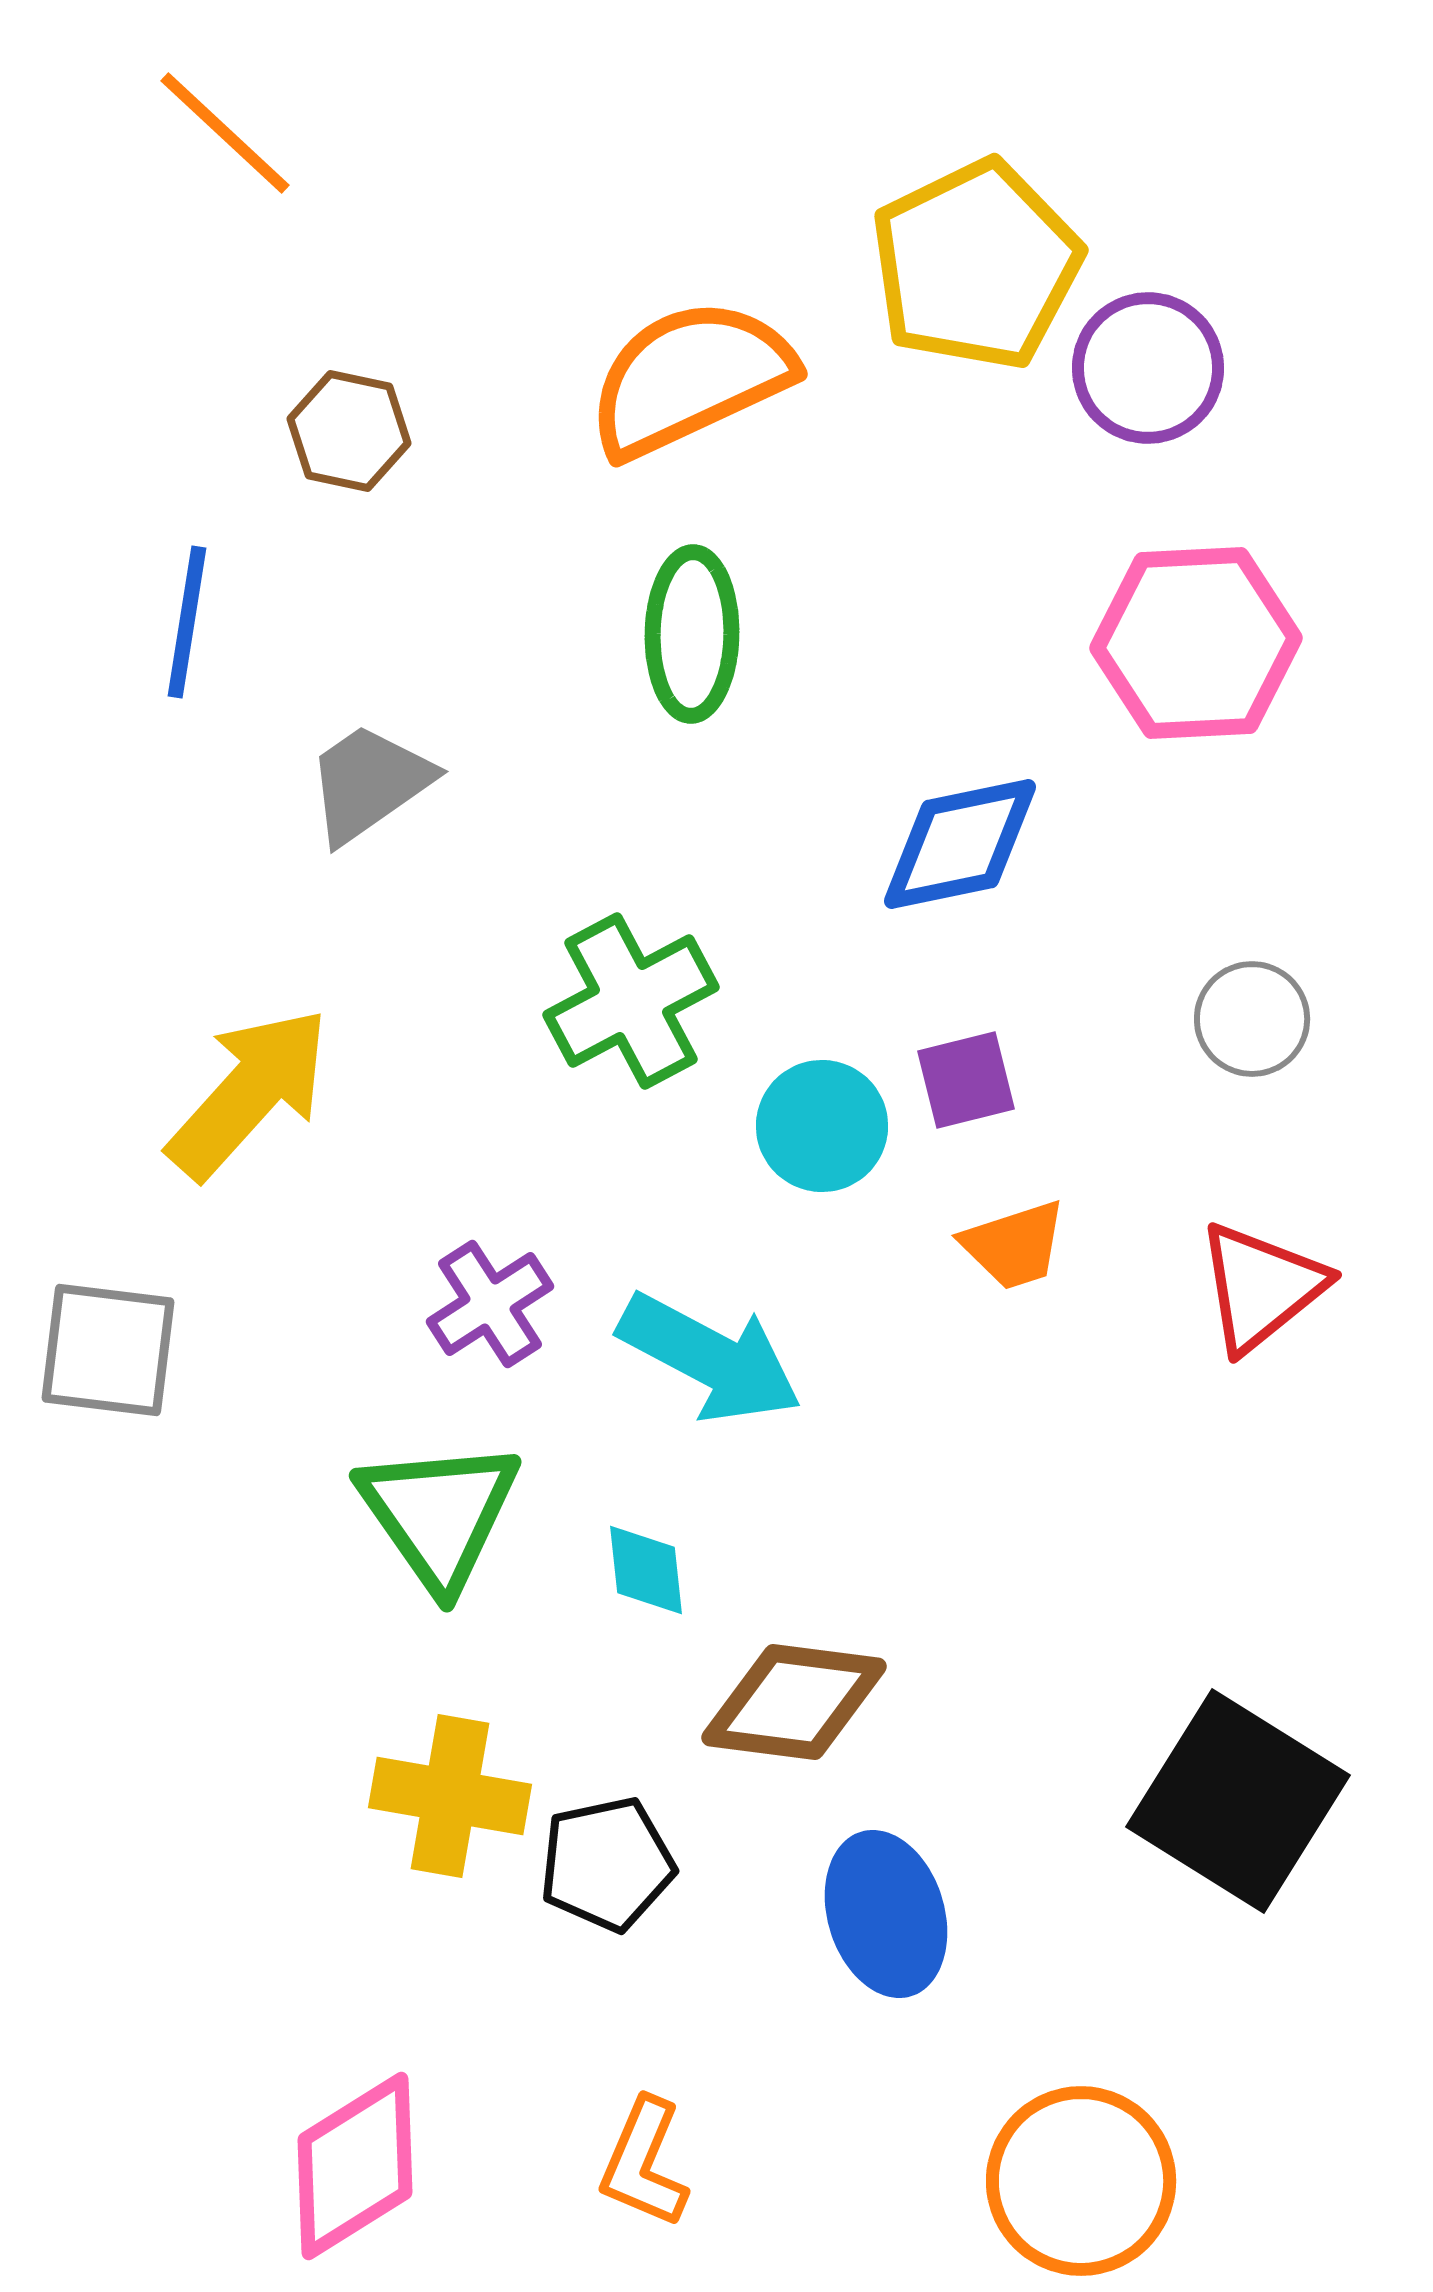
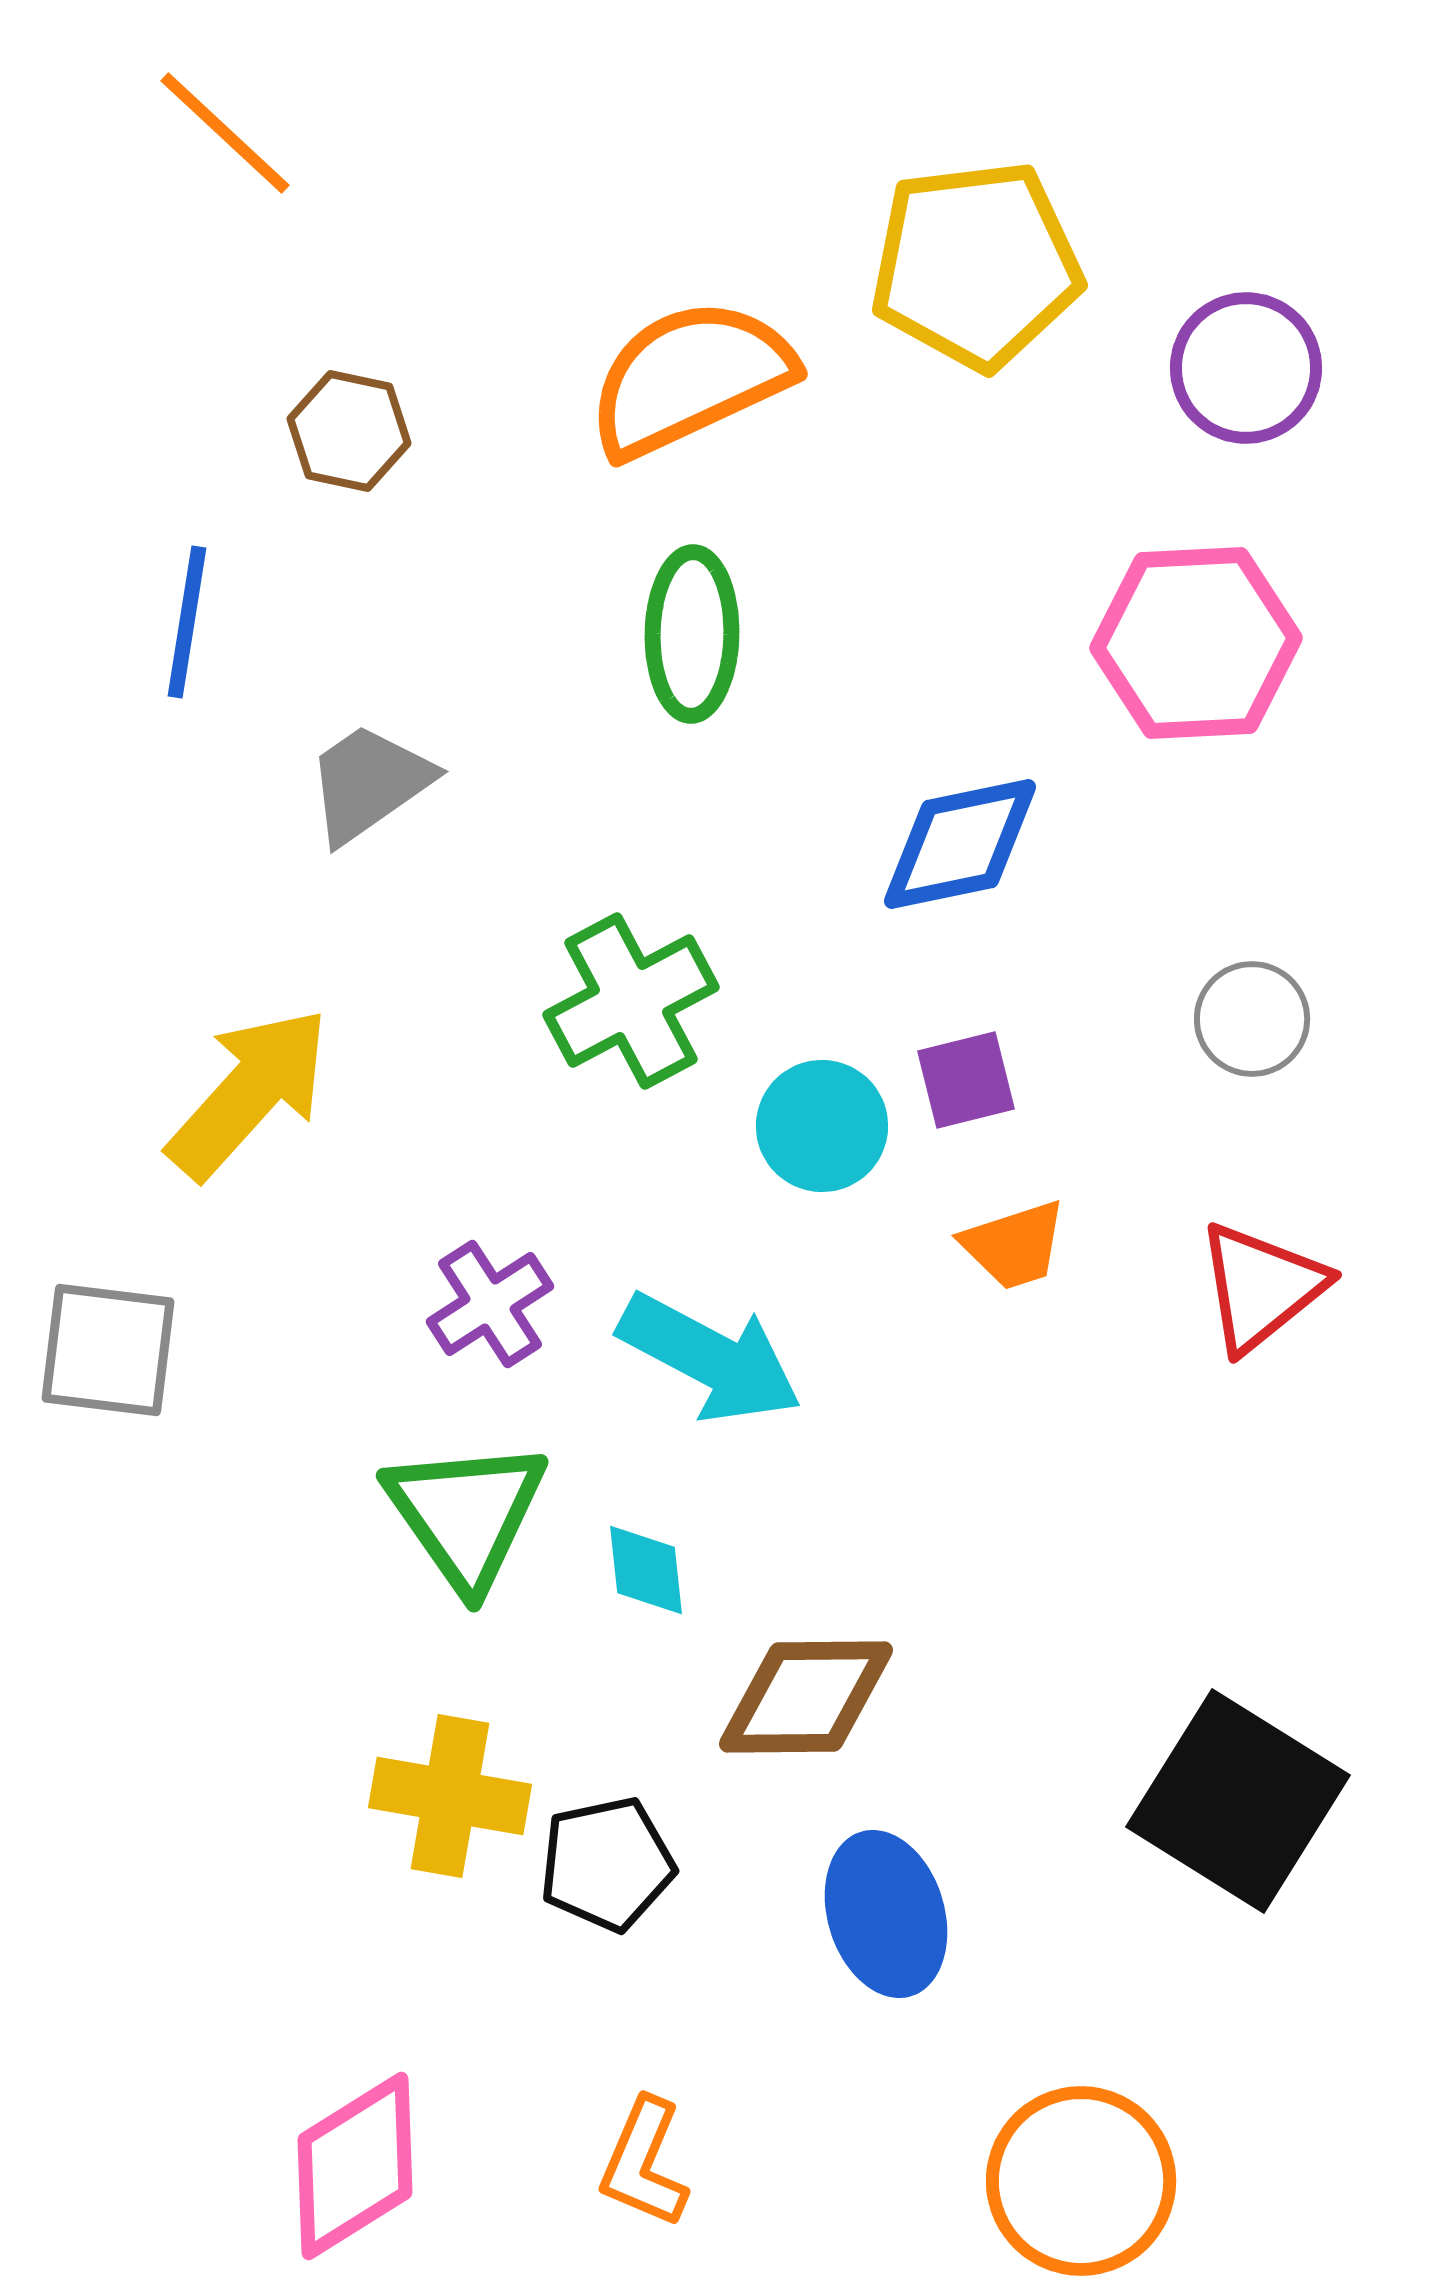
yellow pentagon: rotated 19 degrees clockwise
purple circle: moved 98 px right
green triangle: moved 27 px right
brown diamond: moved 12 px right, 5 px up; rotated 8 degrees counterclockwise
